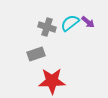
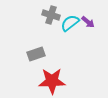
gray cross: moved 4 px right, 12 px up
